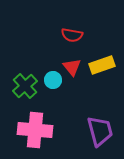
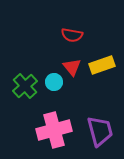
cyan circle: moved 1 px right, 2 px down
pink cross: moved 19 px right; rotated 20 degrees counterclockwise
